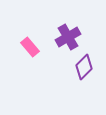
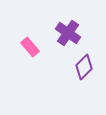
purple cross: moved 4 px up; rotated 25 degrees counterclockwise
